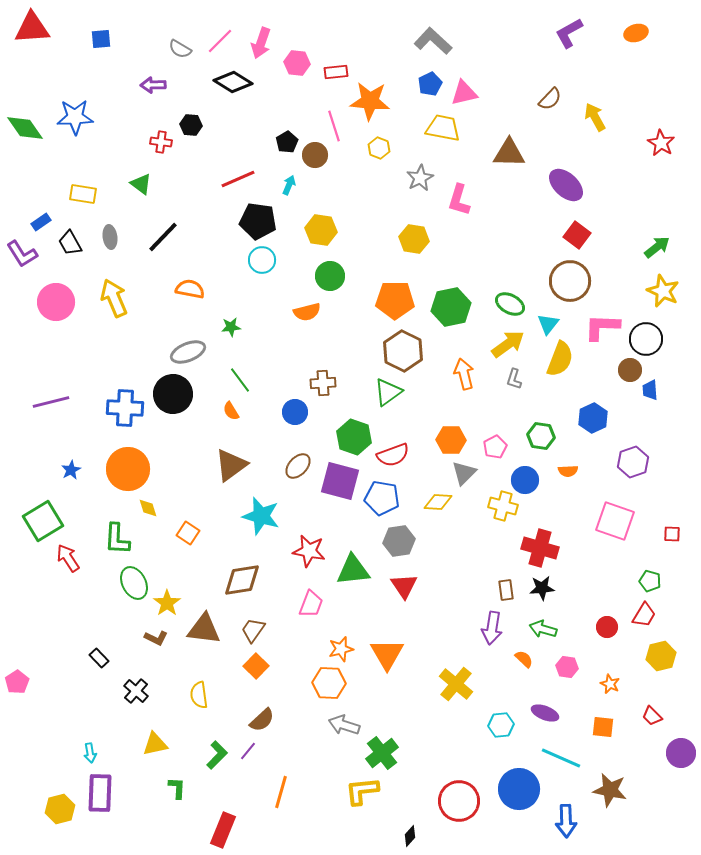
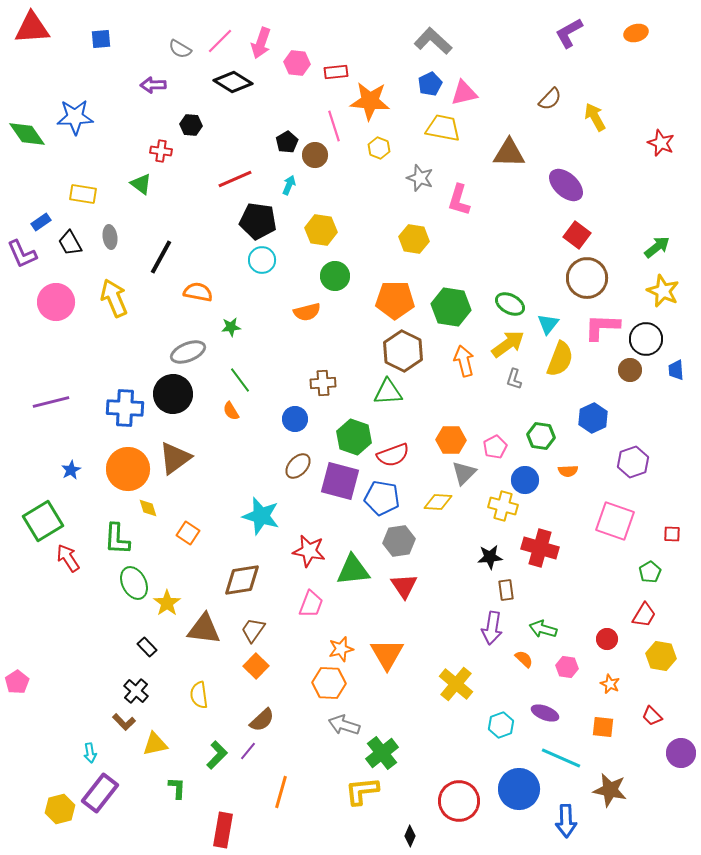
green diamond at (25, 128): moved 2 px right, 6 px down
red cross at (161, 142): moved 9 px down
red star at (661, 143): rotated 8 degrees counterclockwise
gray star at (420, 178): rotated 24 degrees counterclockwise
red line at (238, 179): moved 3 px left
black line at (163, 237): moved 2 px left, 20 px down; rotated 15 degrees counterclockwise
purple L-shape at (22, 254): rotated 8 degrees clockwise
green circle at (330, 276): moved 5 px right
brown circle at (570, 281): moved 17 px right, 3 px up
orange semicircle at (190, 289): moved 8 px right, 3 px down
green hexagon at (451, 307): rotated 21 degrees clockwise
orange arrow at (464, 374): moved 13 px up
blue trapezoid at (650, 390): moved 26 px right, 20 px up
green triangle at (388, 392): rotated 32 degrees clockwise
blue circle at (295, 412): moved 7 px down
brown triangle at (231, 465): moved 56 px left, 7 px up
green pentagon at (650, 581): moved 9 px up; rotated 25 degrees clockwise
black star at (542, 588): moved 52 px left, 31 px up
red circle at (607, 627): moved 12 px down
brown L-shape at (156, 638): moved 32 px left, 84 px down; rotated 20 degrees clockwise
yellow hexagon at (661, 656): rotated 24 degrees clockwise
black rectangle at (99, 658): moved 48 px right, 11 px up
cyan hexagon at (501, 725): rotated 15 degrees counterclockwise
purple rectangle at (100, 793): rotated 36 degrees clockwise
red rectangle at (223, 830): rotated 12 degrees counterclockwise
black diamond at (410, 836): rotated 20 degrees counterclockwise
